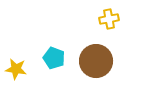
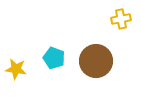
yellow cross: moved 12 px right
